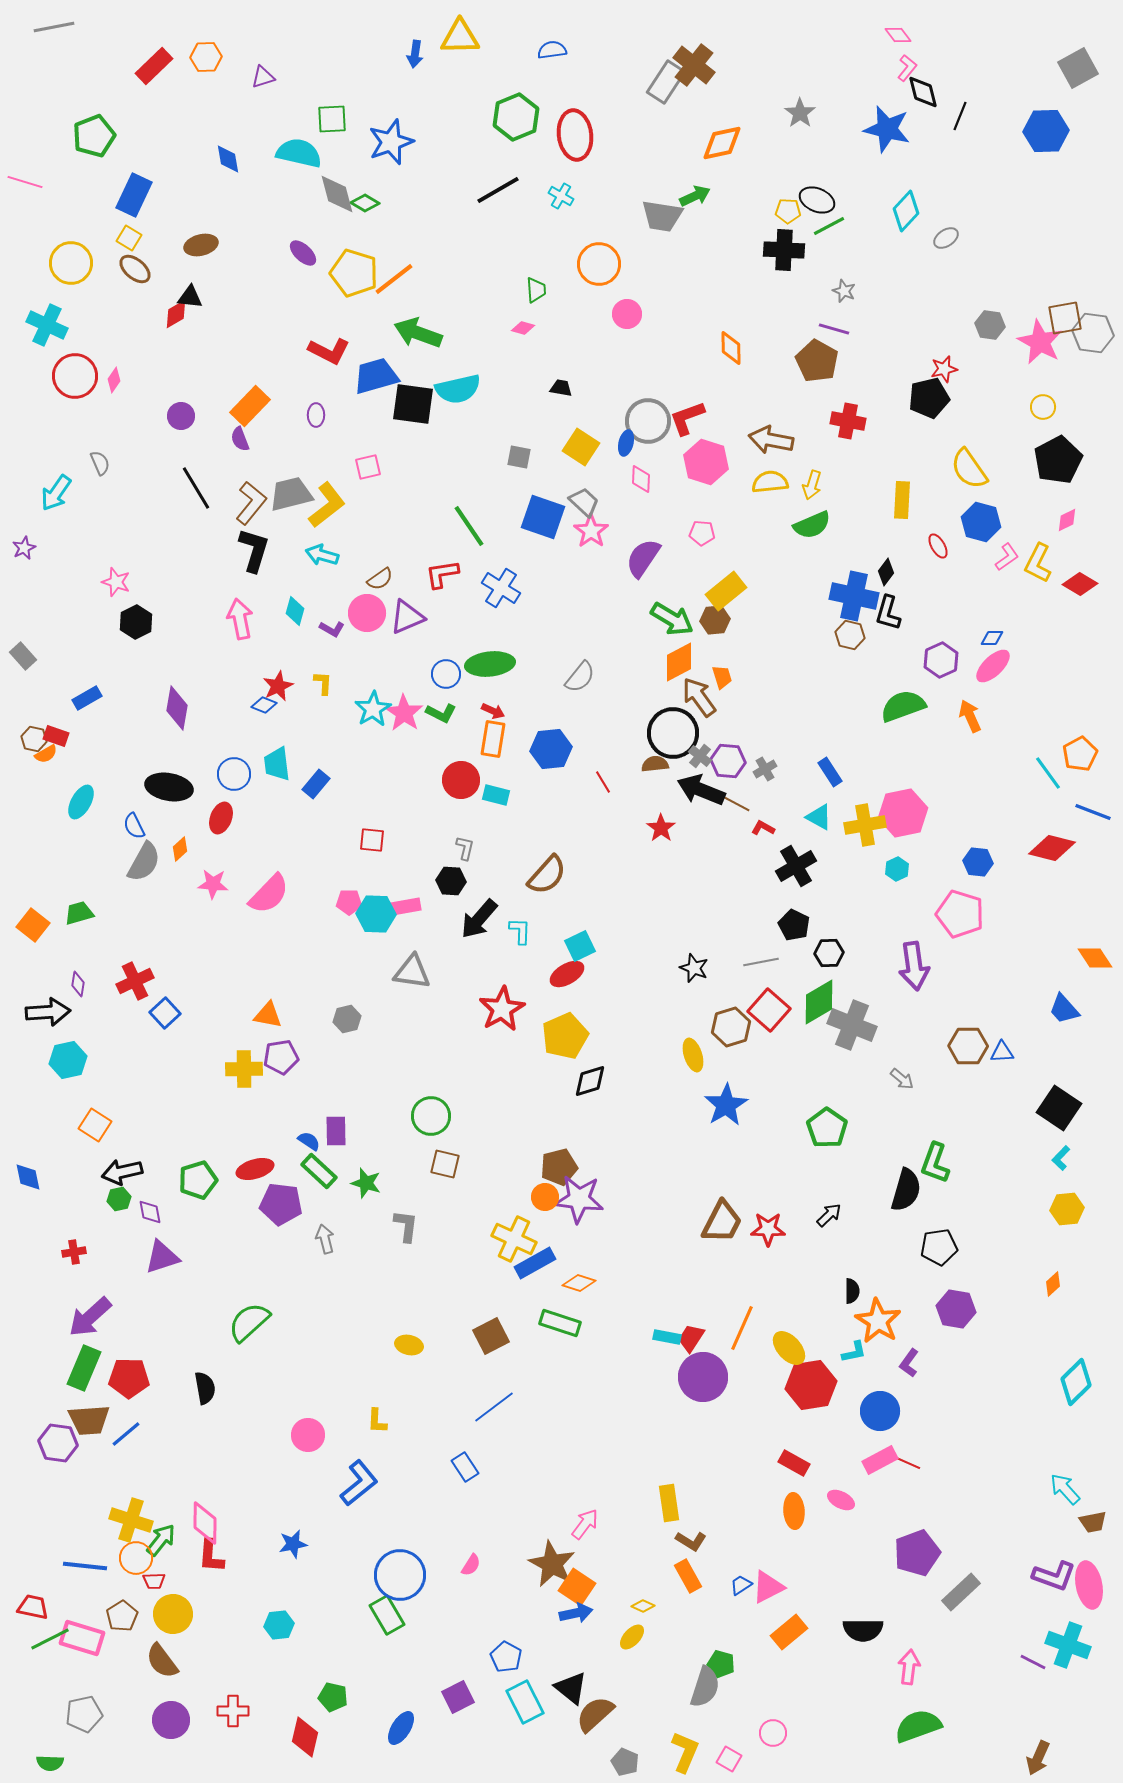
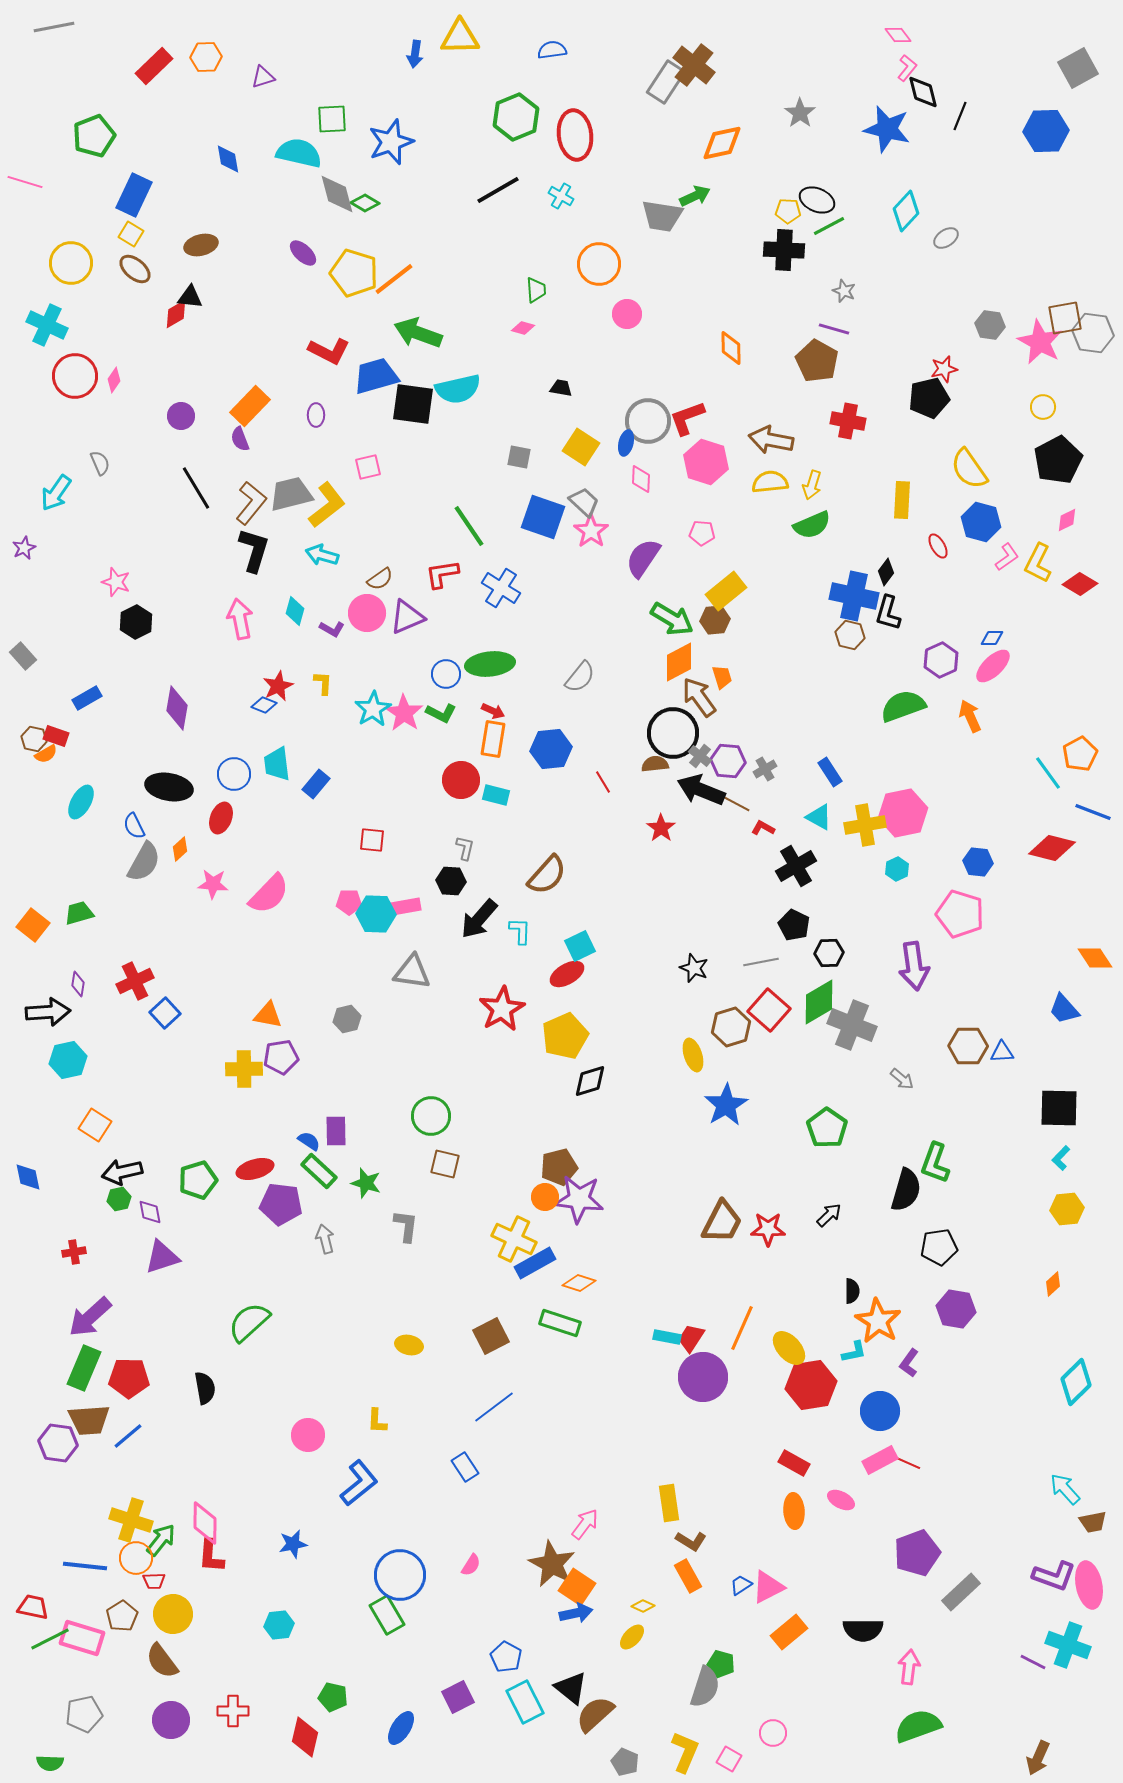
yellow square at (129, 238): moved 2 px right, 4 px up
black square at (1059, 1108): rotated 33 degrees counterclockwise
blue line at (126, 1434): moved 2 px right, 2 px down
